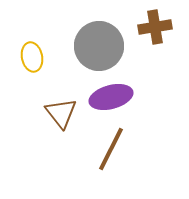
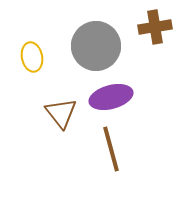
gray circle: moved 3 px left
brown line: rotated 42 degrees counterclockwise
